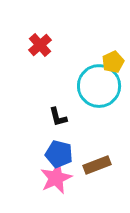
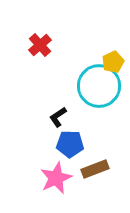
black L-shape: rotated 70 degrees clockwise
blue pentagon: moved 11 px right, 10 px up; rotated 12 degrees counterclockwise
brown rectangle: moved 2 px left, 4 px down
